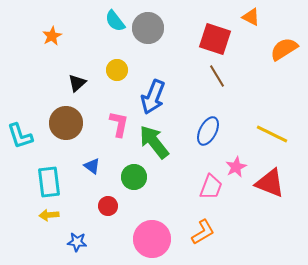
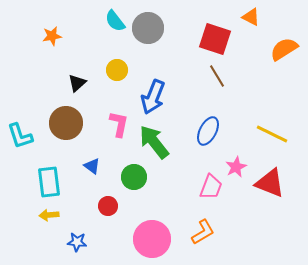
orange star: rotated 18 degrees clockwise
